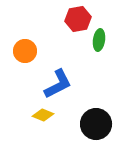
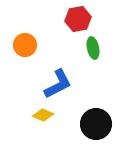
green ellipse: moved 6 px left, 8 px down; rotated 20 degrees counterclockwise
orange circle: moved 6 px up
